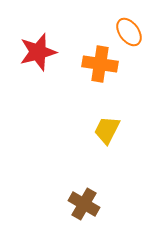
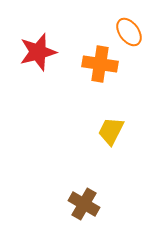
yellow trapezoid: moved 4 px right, 1 px down
